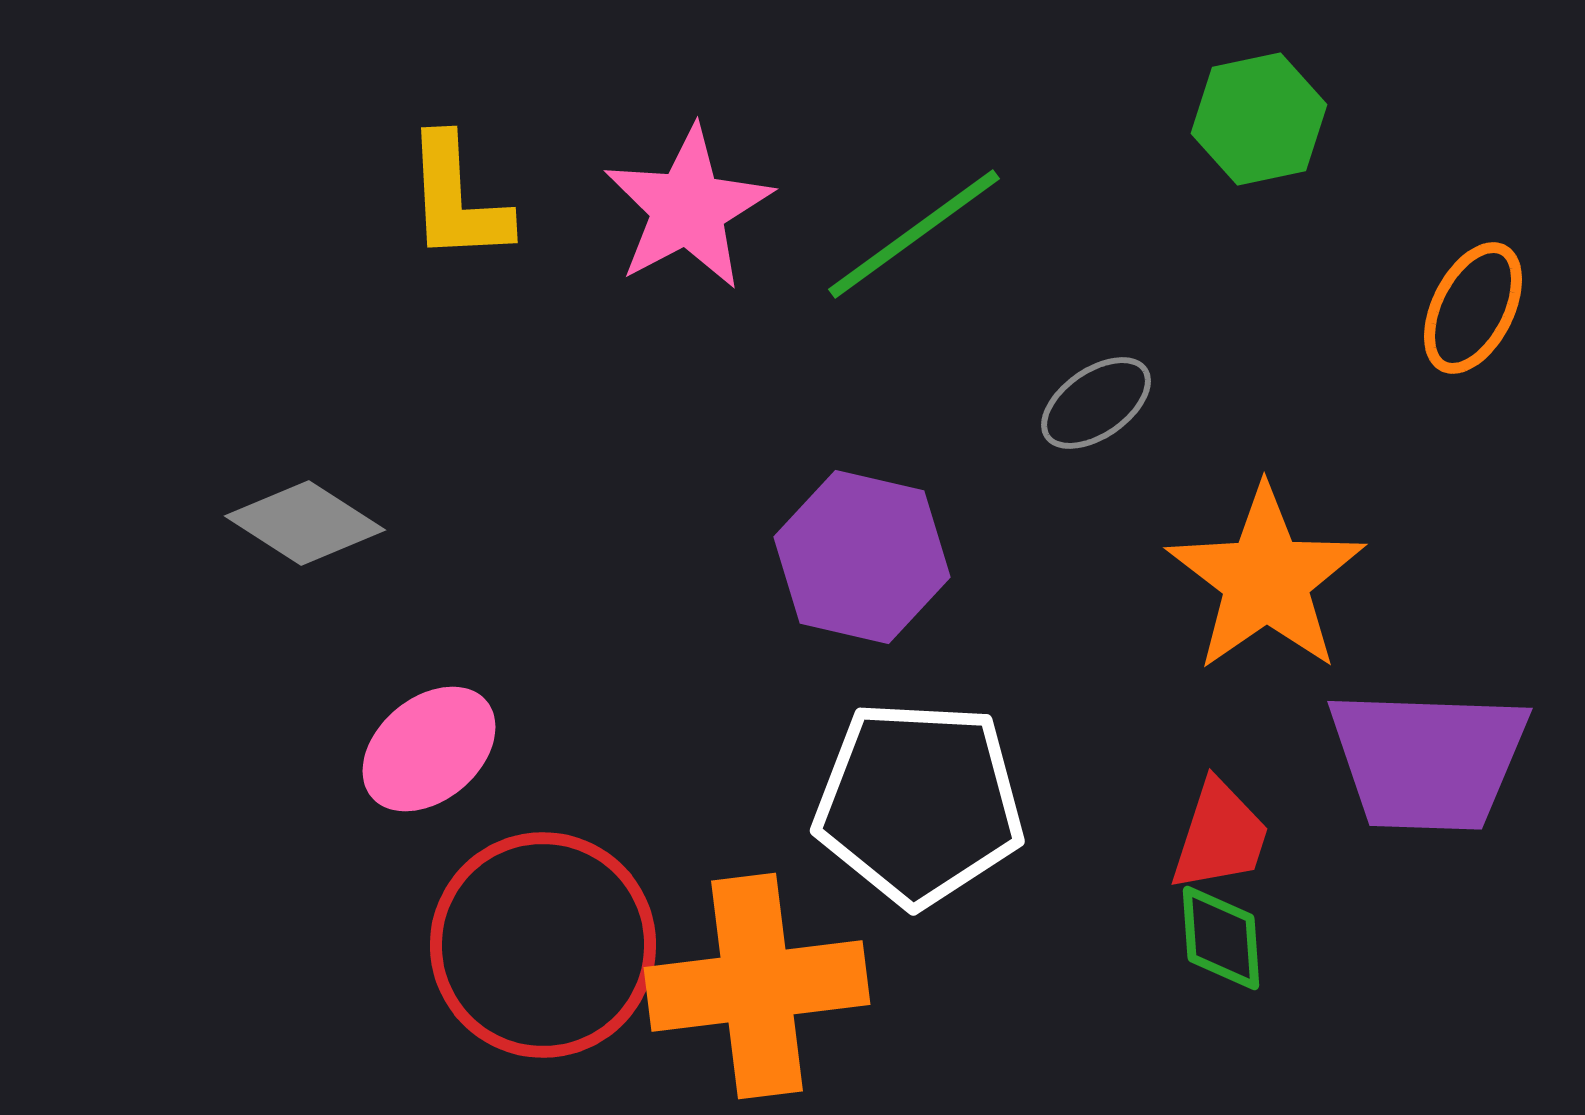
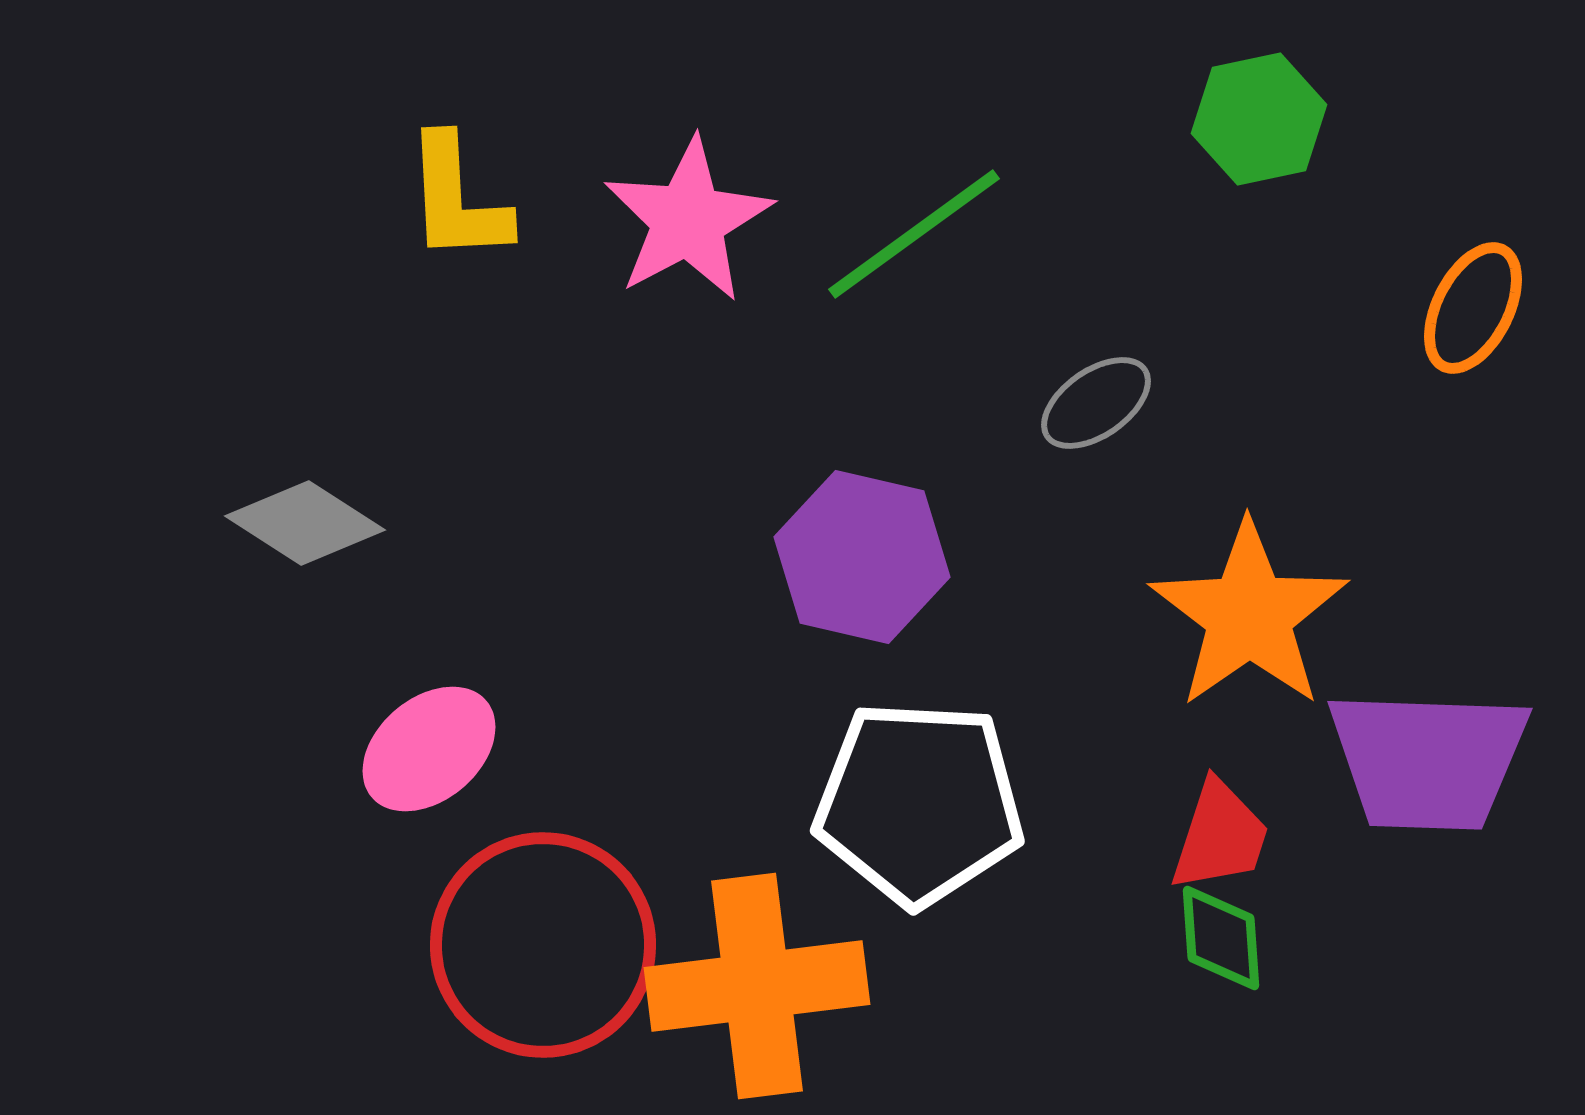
pink star: moved 12 px down
orange star: moved 17 px left, 36 px down
